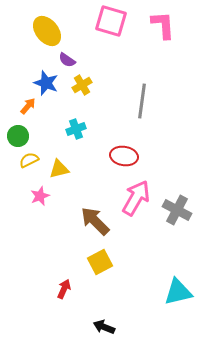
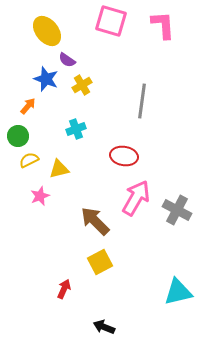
blue star: moved 4 px up
